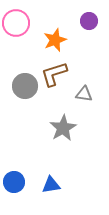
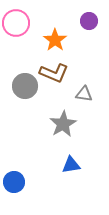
orange star: rotated 15 degrees counterclockwise
brown L-shape: moved 1 px up; rotated 140 degrees counterclockwise
gray star: moved 4 px up
blue triangle: moved 20 px right, 20 px up
